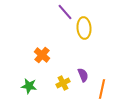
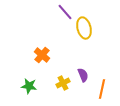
yellow ellipse: rotated 10 degrees counterclockwise
